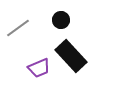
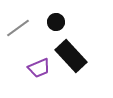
black circle: moved 5 px left, 2 px down
